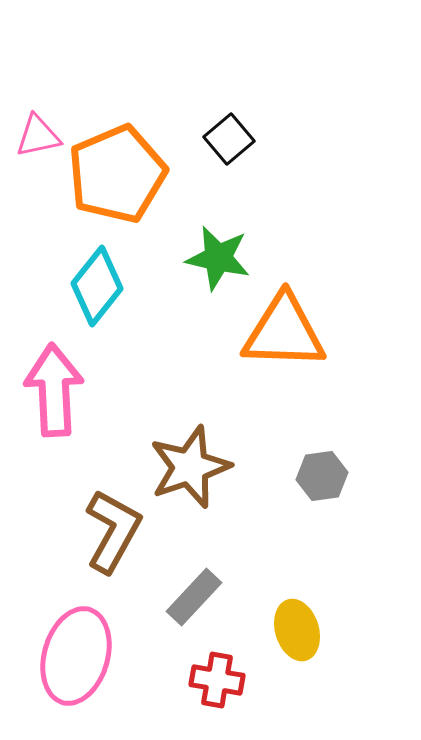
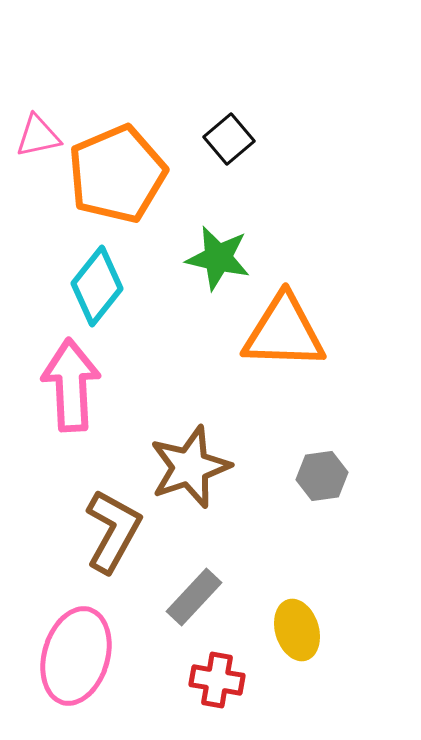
pink arrow: moved 17 px right, 5 px up
